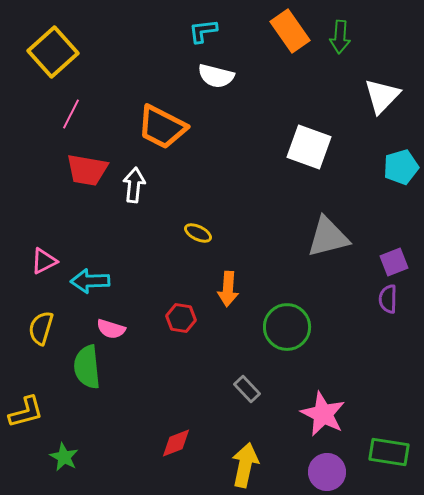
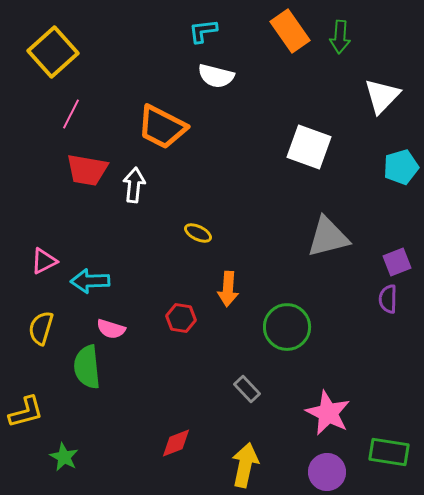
purple square: moved 3 px right
pink star: moved 5 px right, 1 px up
